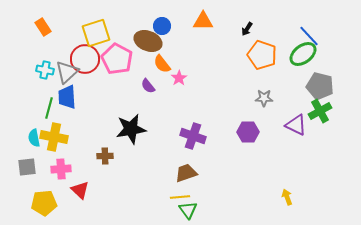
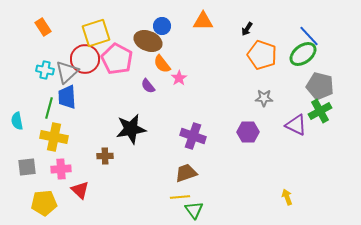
cyan semicircle: moved 17 px left, 17 px up
green triangle: moved 6 px right
